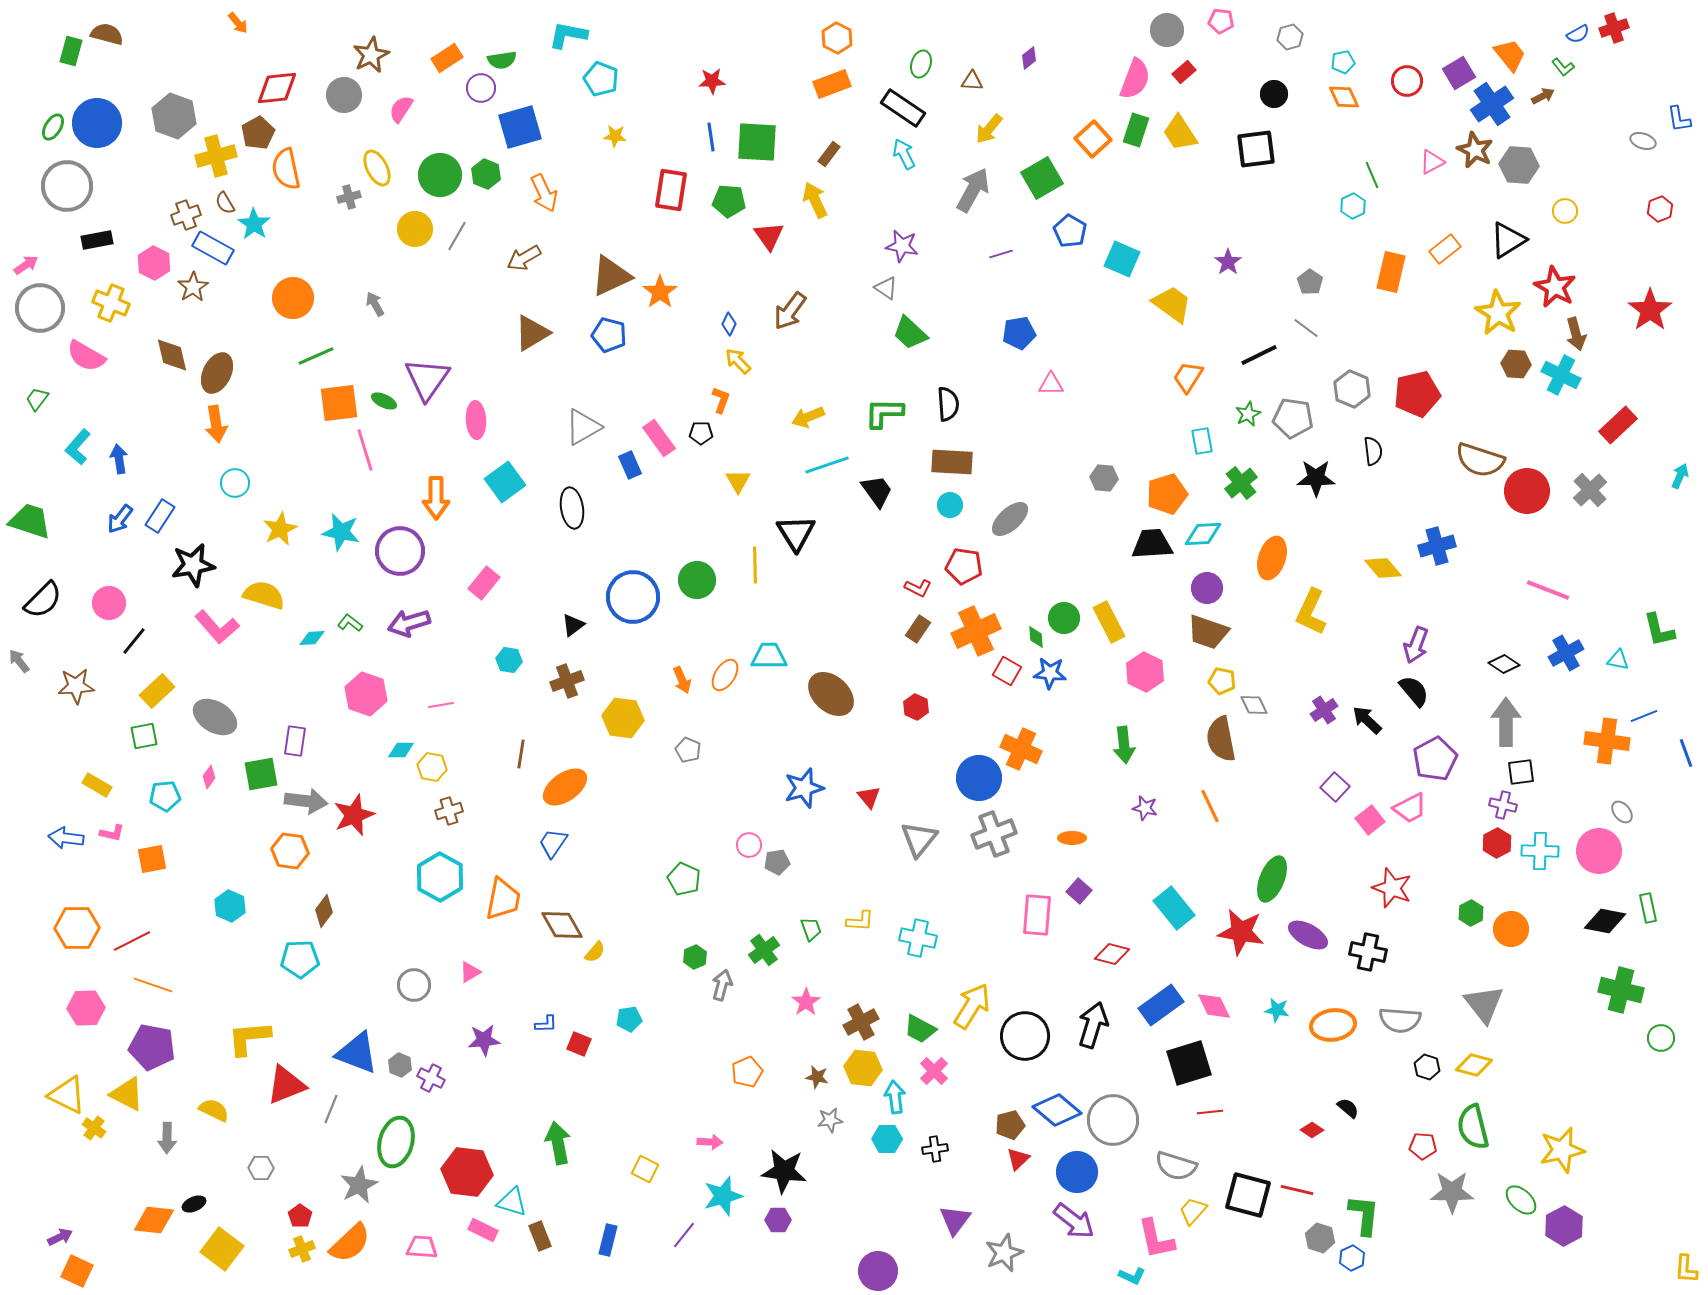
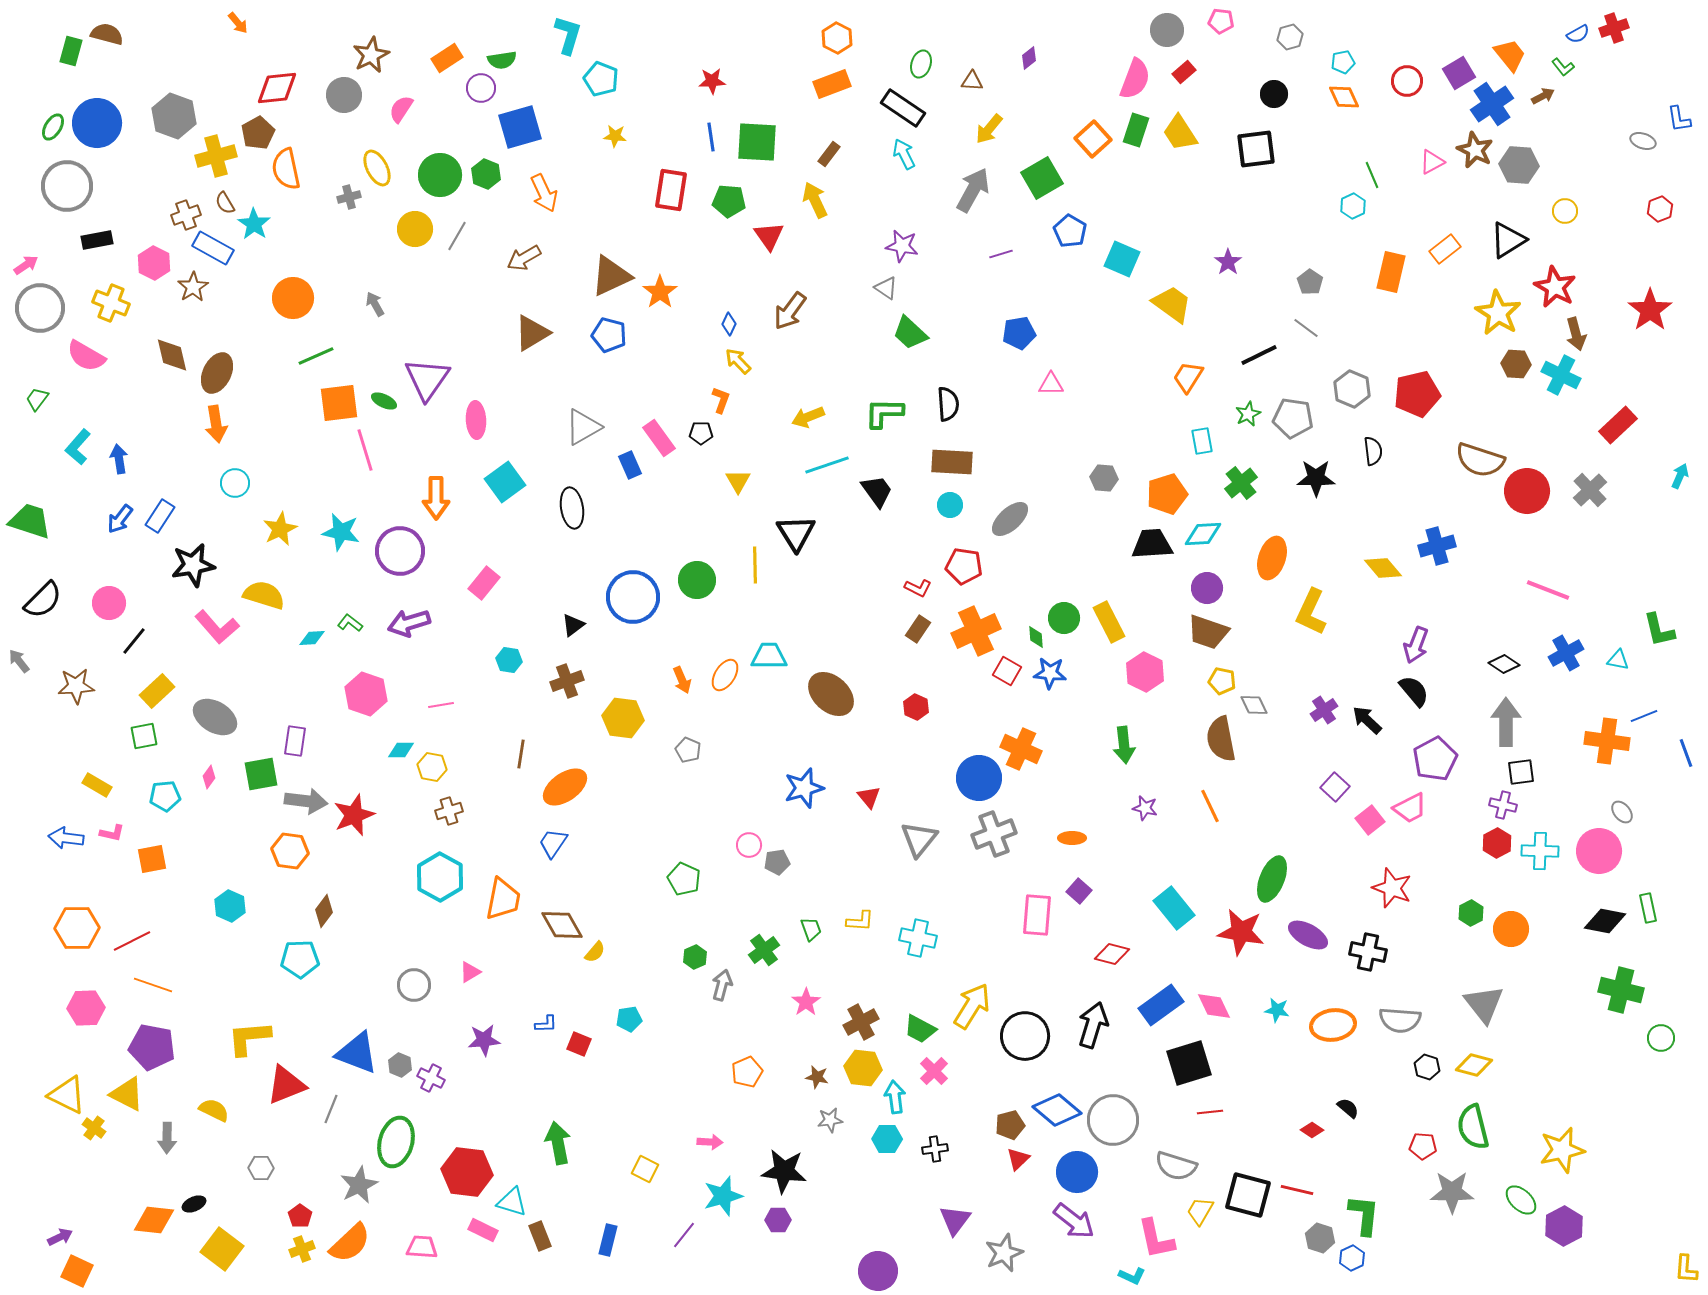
cyan L-shape at (568, 35): rotated 96 degrees clockwise
yellow trapezoid at (1193, 1211): moved 7 px right; rotated 12 degrees counterclockwise
